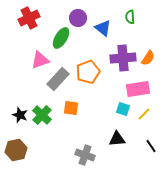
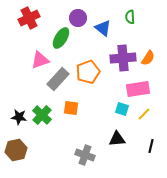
cyan square: moved 1 px left
black star: moved 1 px left, 2 px down; rotated 14 degrees counterclockwise
black line: rotated 48 degrees clockwise
